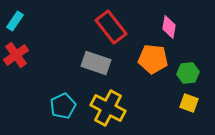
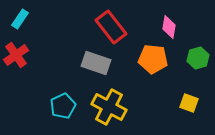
cyan rectangle: moved 5 px right, 2 px up
green hexagon: moved 10 px right, 15 px up; rotated 10 degrees counterclockwise
yellow cross: moved 1 px right, 1 px up
